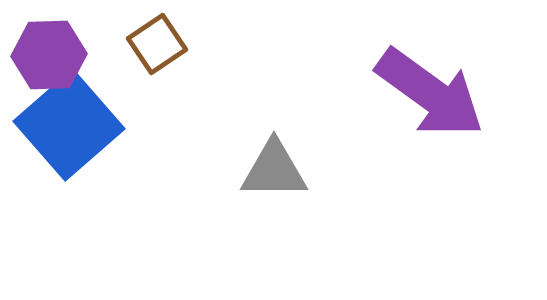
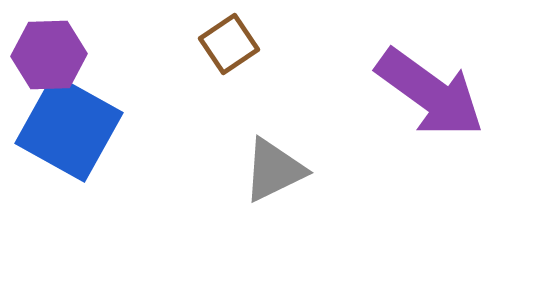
brown square: moved 72 px right
blue square: moved 3 px down; rotated 20 degrees counterclockwise
gray triangle: rotated 26 degrees counterclockwise
